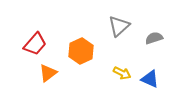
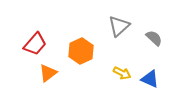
gray semicircle: rotated 60 degrees clockwise
